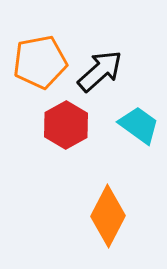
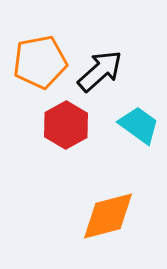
orange diamond: rotated 48 degrees clockwise
